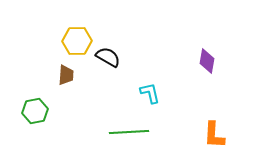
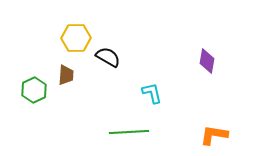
yellow hexagon: moved 1 px left, 3 px up
cyan L-shape: moved 2 px right
green hexagon: moved 1 px left, 21 px up; rotated 15 degrees counterclockwise
orange L-shape: rotated 96 degrees clockwise
